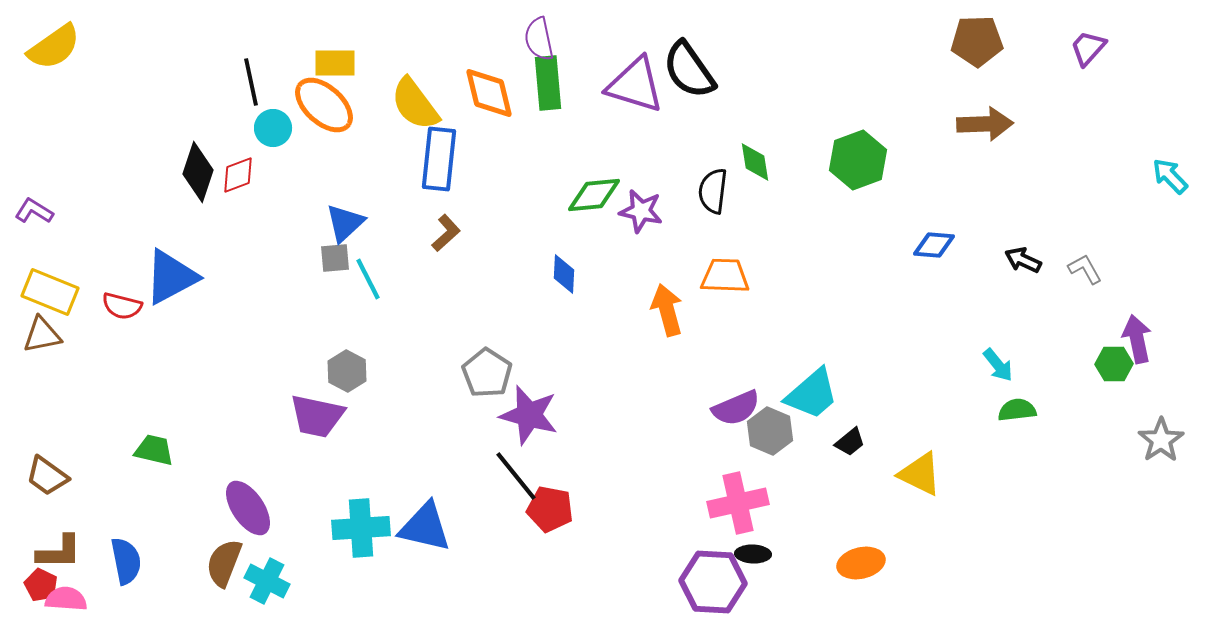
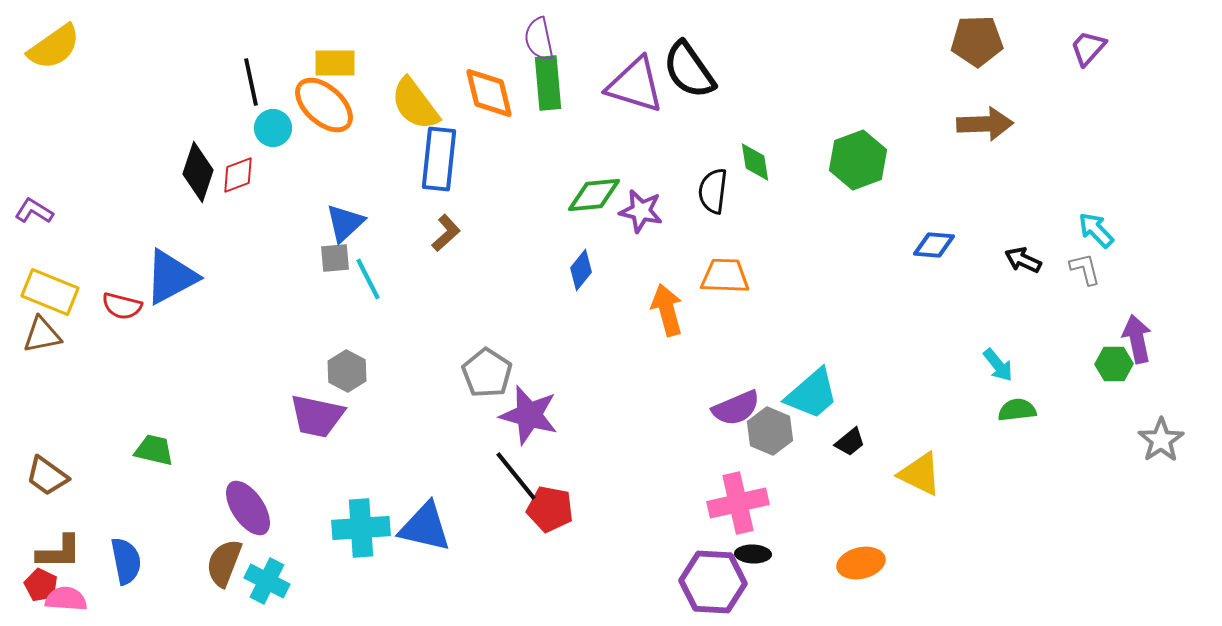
cyan arrow at (1170, 176): moved 74 px left, 54 px down
gray L-shape at (1085, 269): rotated 15 degrees clockwise
blue diamond at (564, 274): moved 17 px right, 4 px up; rotated 36 degrees clockwise
